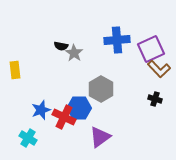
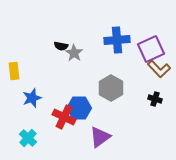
yellow rectangle: moved 1 px left, 1 px down
gray hexagon: moved 10 px right, 1 px up
blue star: moved 9 px left, 12 px up
cyan cross: rotated 12 degrees clockwise
